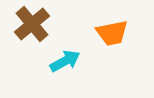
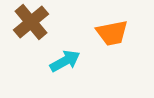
brown cross: moved 1 px left, 2 px up
